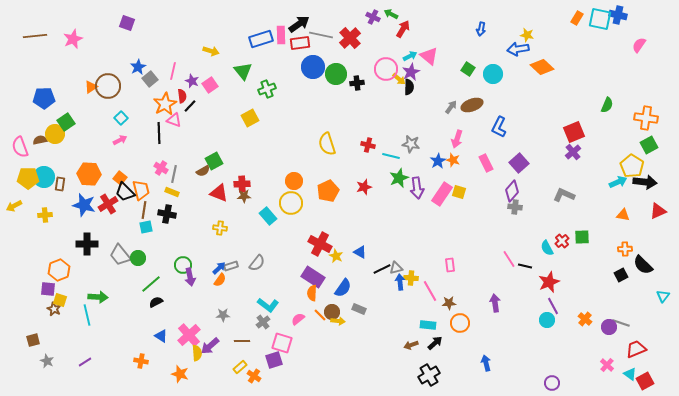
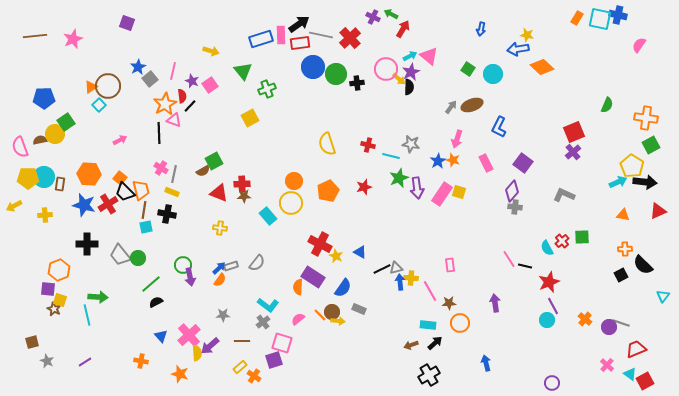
cyan square at (121, 118): moved 22 px left, 13 px up
green square at (649, 145): moved 2 px right
purple square at (519, 163): moved 4 px right; rotated 12 degrees counterclockwise
orange semicircle at (312, 293): moved 14 px left, 6 px up
blue triangle at (161, 336): rotated 16 degrees clockwise
brown square at (33, 340): moved 1 px left, 2 px down
